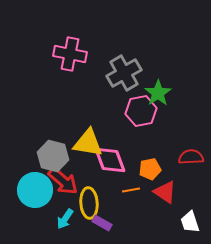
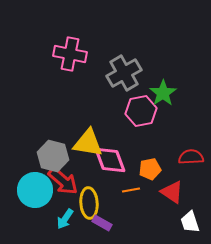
green star: moved 5 px right
red triangle: moved 7 px right
